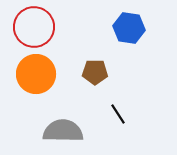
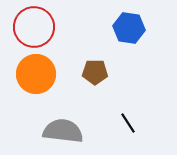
black line: moved 10 px right, 9 px down
gray semicircle: rotated 6 degrees clockwise
